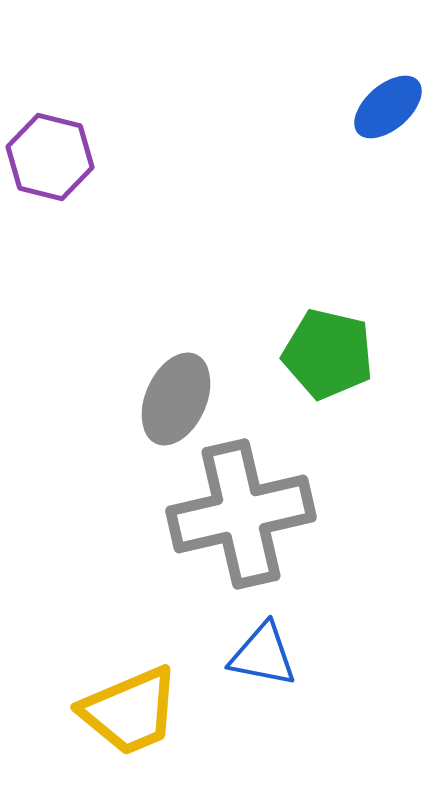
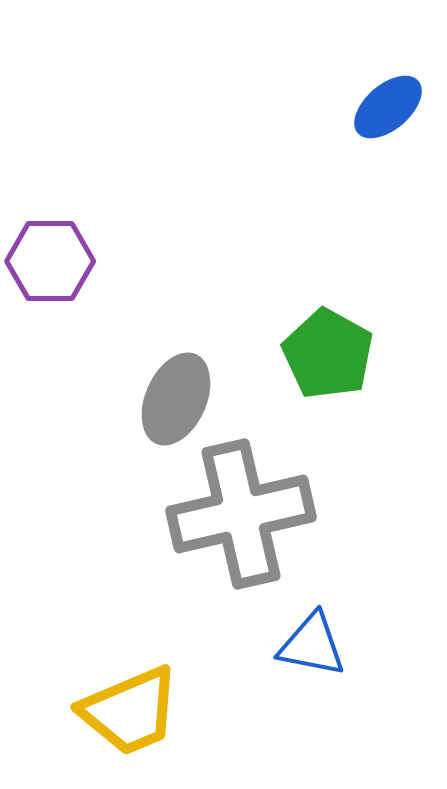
purple hexagon: moved 104 px down; rotated 14 degrees counterclockwise
green pentagon: rotated 16 degrees clockwise
blue triangle: moved 49 px right, 10 px up
